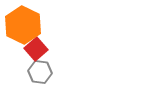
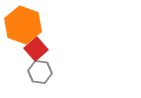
orange hexagon: rotated 6 degrees counterclockwise
